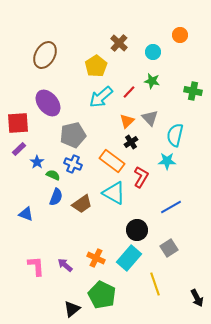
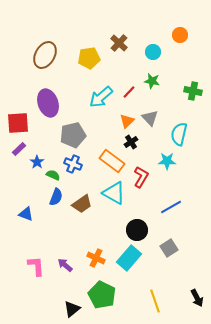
yellow pentagon: moved 7 px left, 8 px up; rotated 25 degrees clockwise
purple ellipse: rotated 20 degrees clockwise
cyan semicircle: moved 4 px right, 1 px up
yellow line: moved 17 px down
